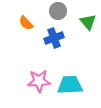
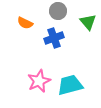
orange semicircle: moved 1 px left; rotated 21 degrees counterclockwise
pink star: rotated 20 degrees counterclockwise
cyan trapezoid: rotated 12 degrees counterclockwise
